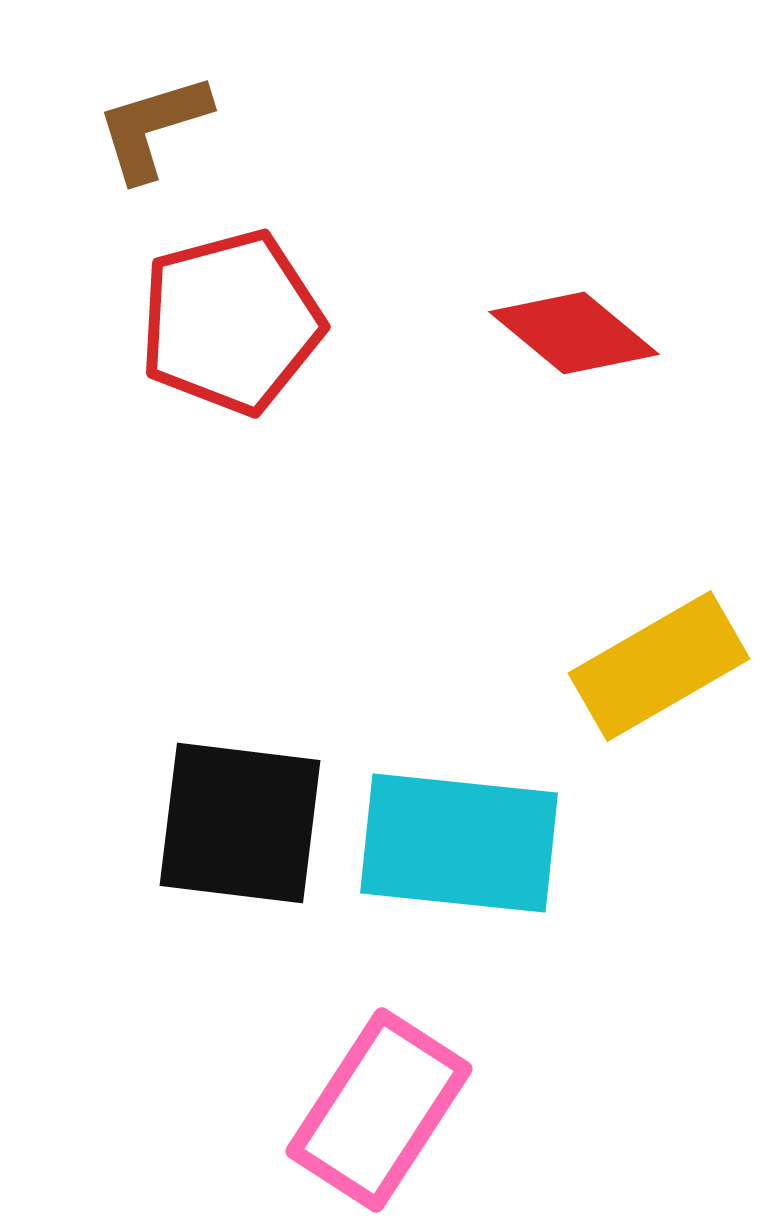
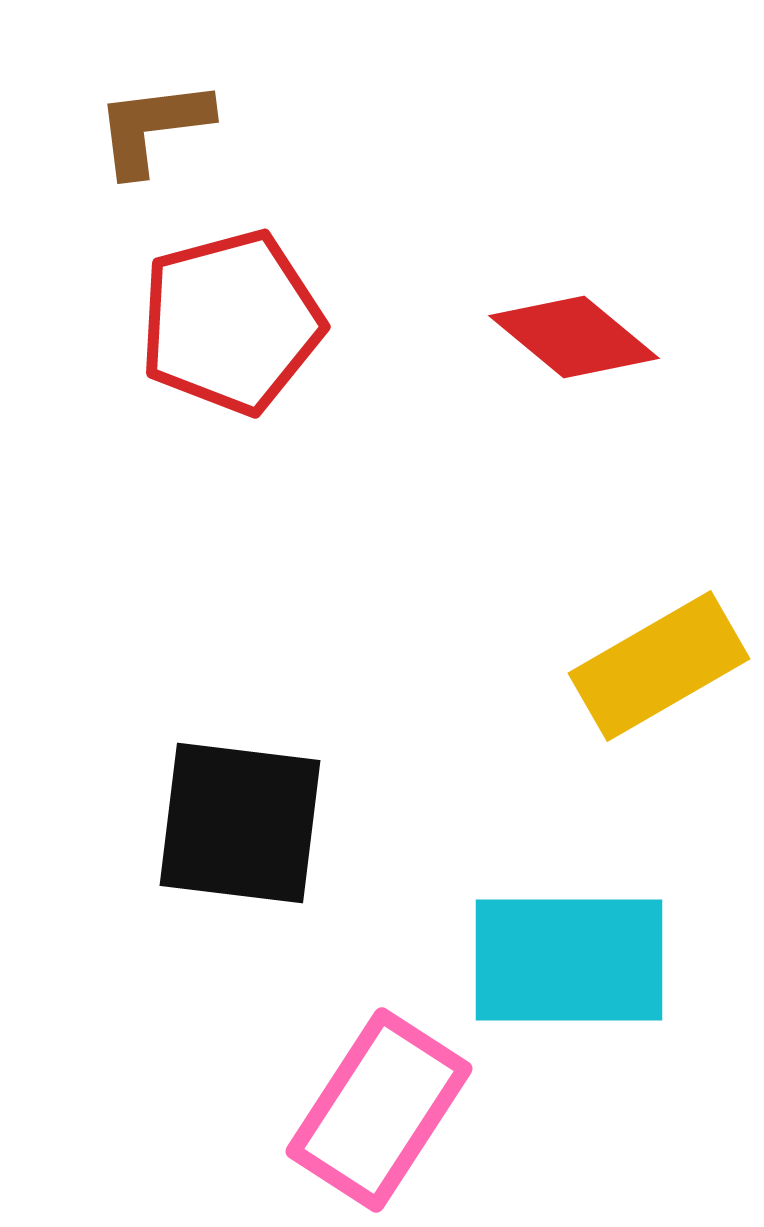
brown L-shape: rotated 10 degrees clockwise
red diamond: moved 4 px down
cyan rectangle: moved 110 px right, 117 px down; rotated 6 degrees counterclockwise
